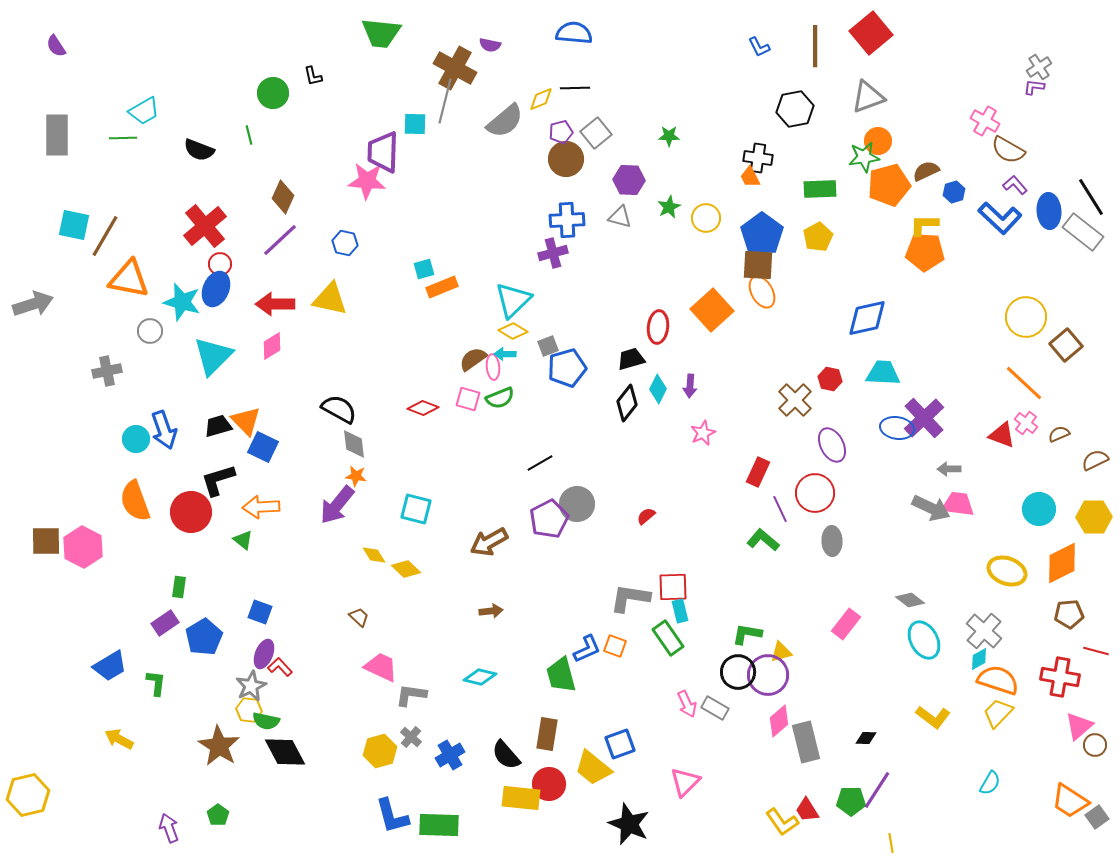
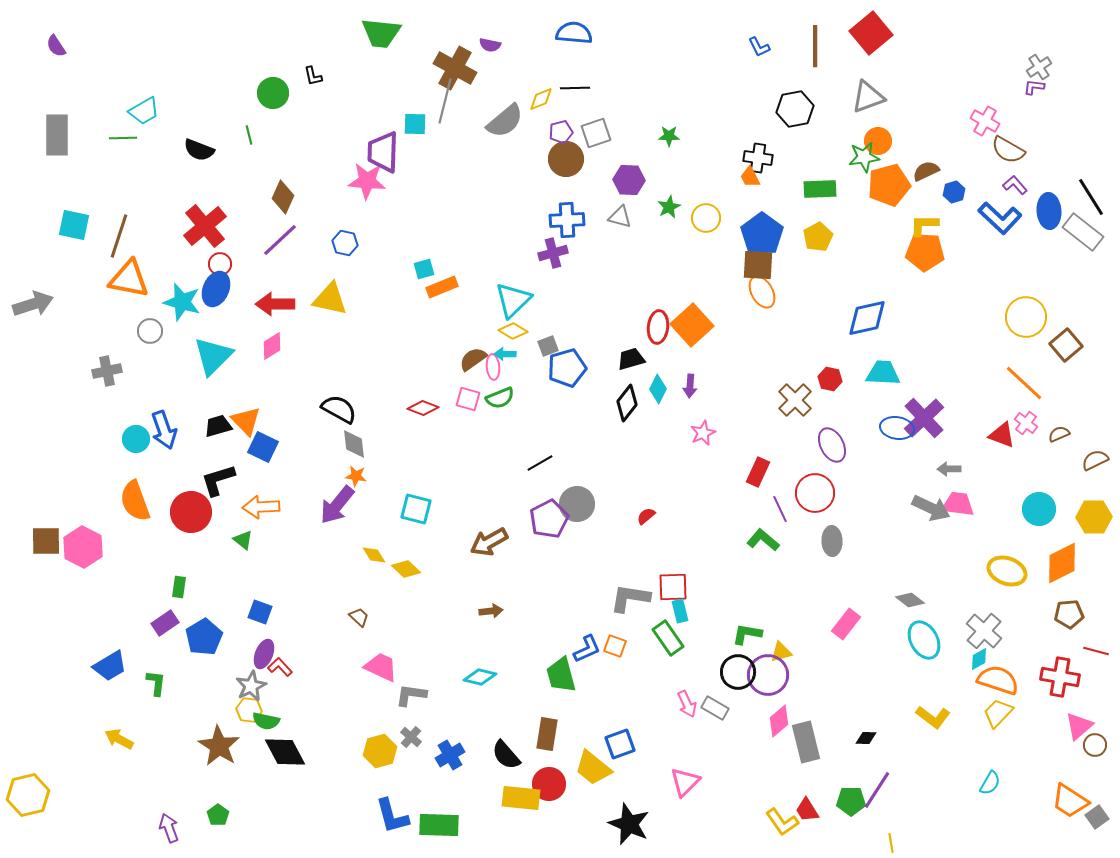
gray square at (596, 133): rotated 20 degrees clockwise
brown line at (105, 236): moved 14 px right; rotated 12 degrees counterclockwise
orange square at (712, 310): moved 20 px left, 15 px down
